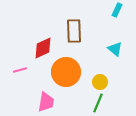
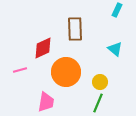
brown rectangle: moved 1 px right, 2 px up
